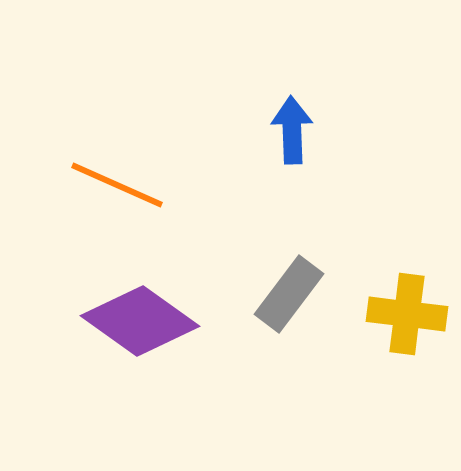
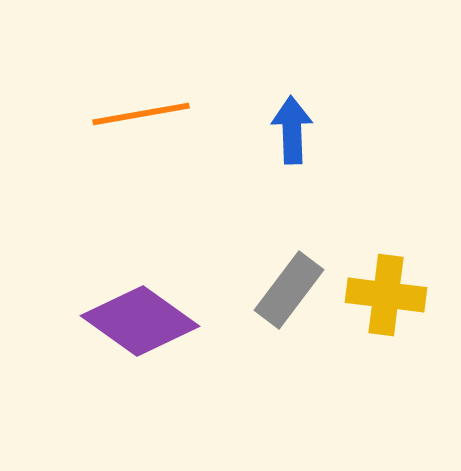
orange line: moved 24 px right, 71 px up; rotated 34 degrees counterclockwise
gray rectangle: moved 4 px up
yellow cross: moved 21 px left, 19 px up
